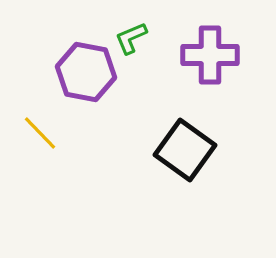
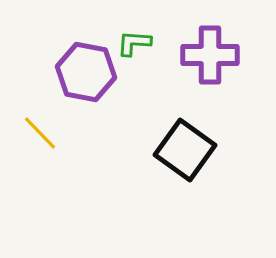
green L-shape: moved 3 px right, 5 px down; rotated 27 degrees clockwise
